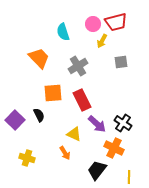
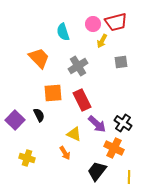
black trapezoid: moved 1 px down
